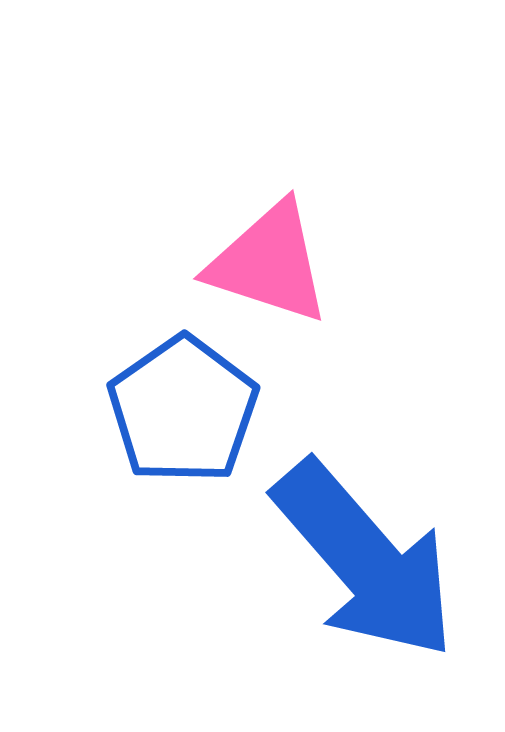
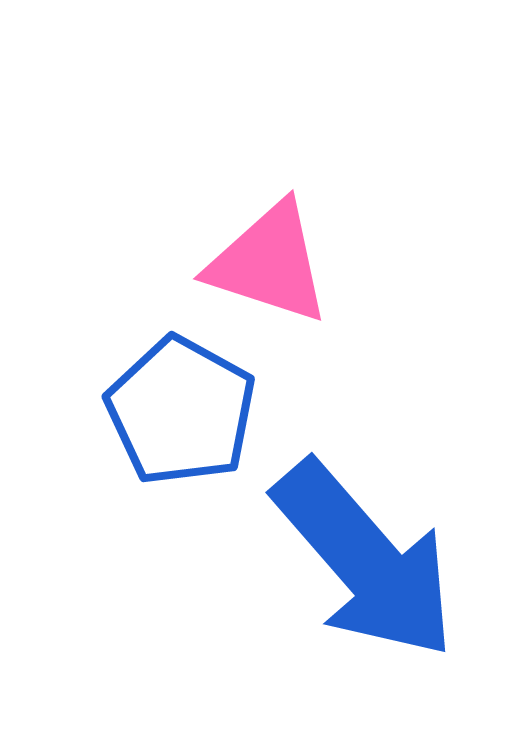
blue pentagon: moved 2 px left, 1 px down; rotated 8 degrees counterclockwise
